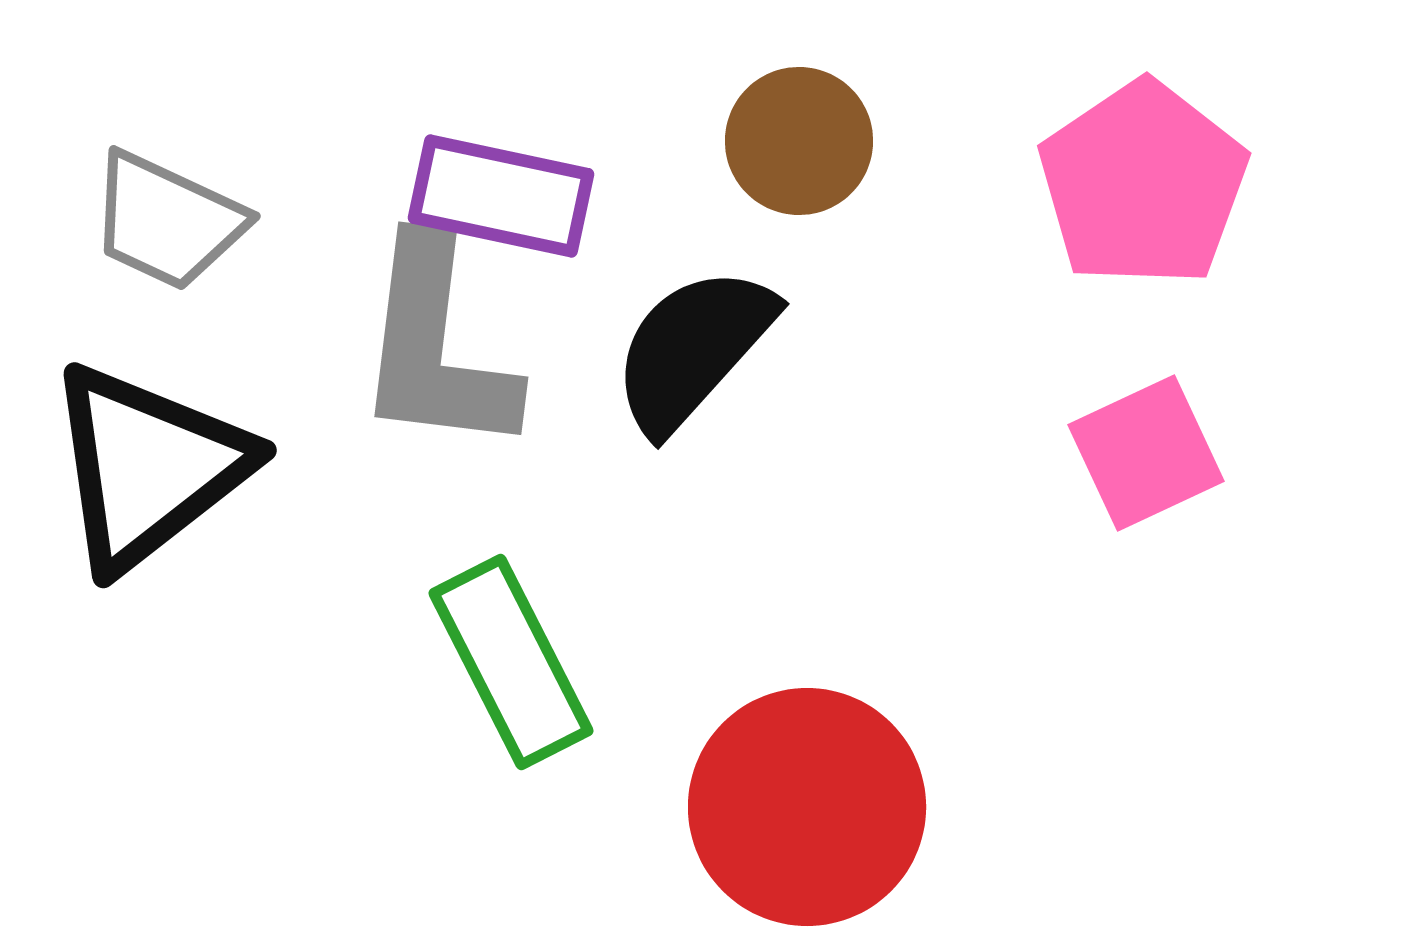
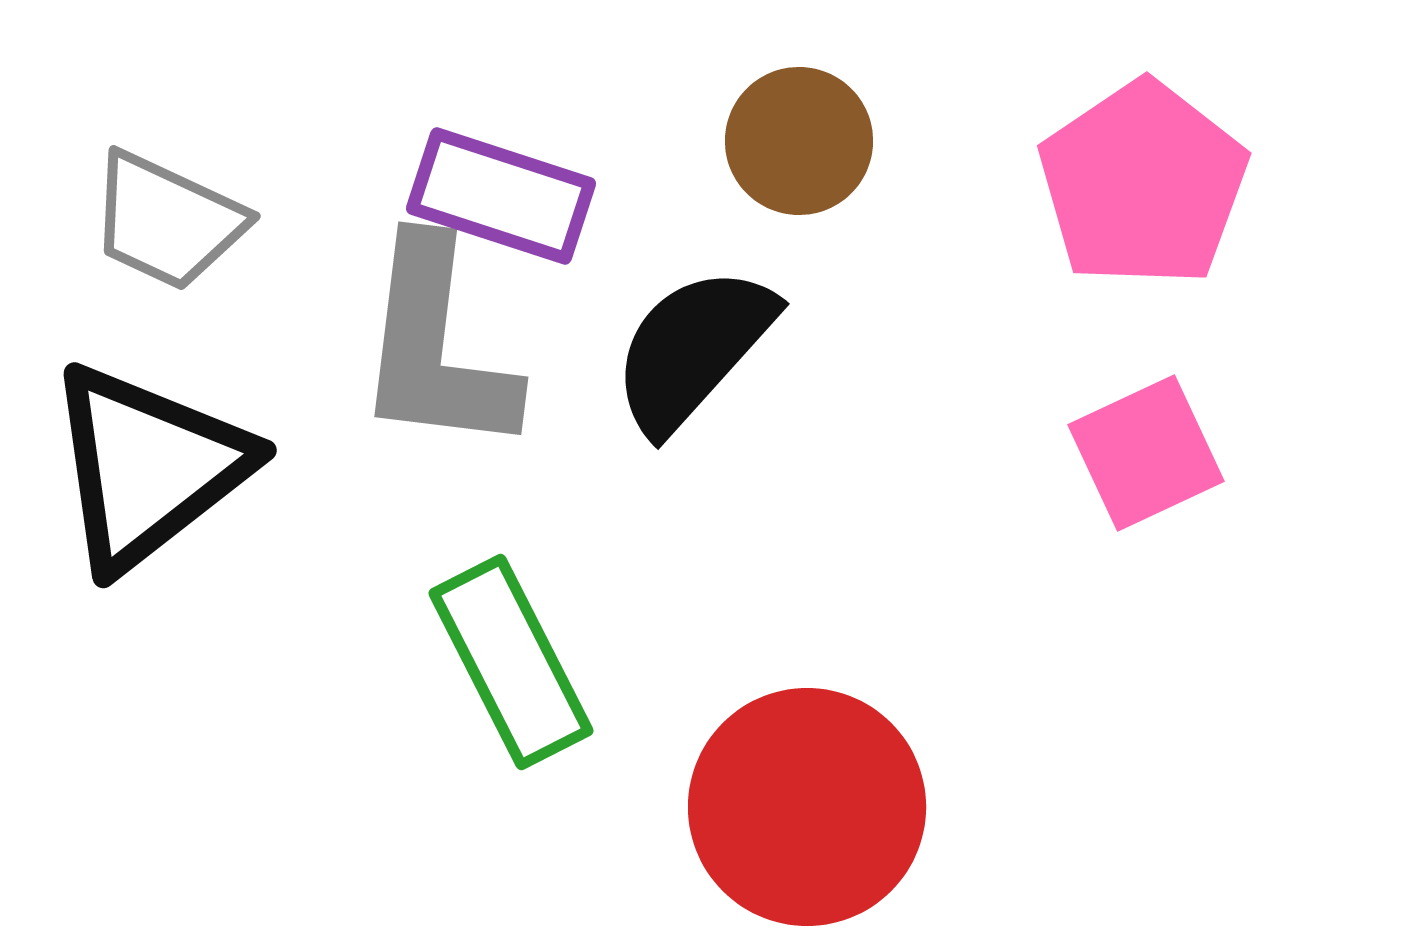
purple rectangle: rotated 6 degrees clockwise
